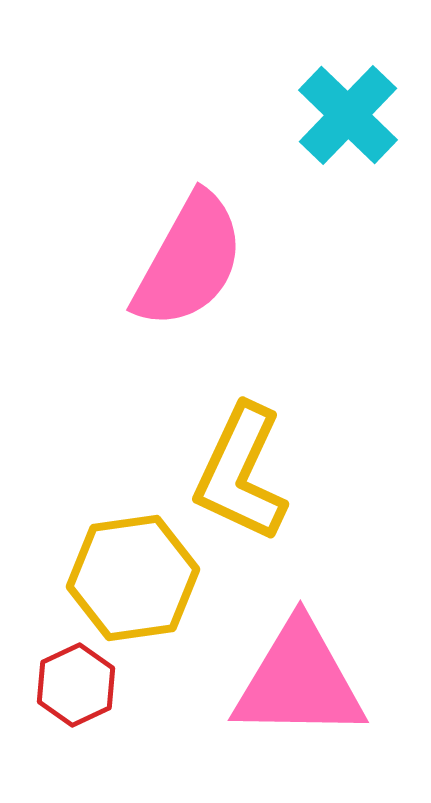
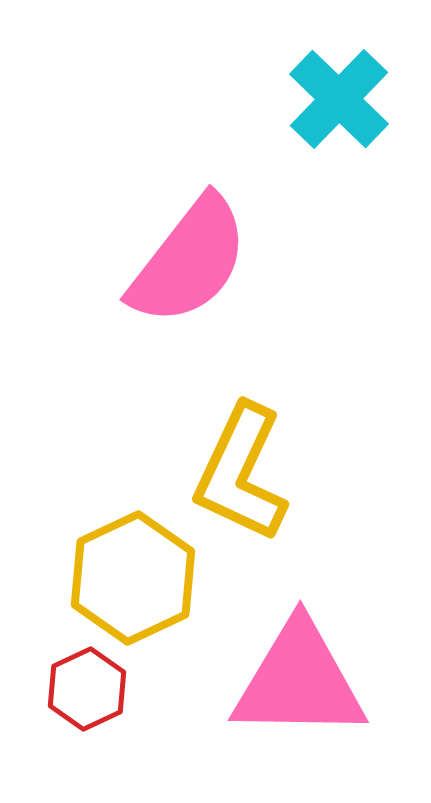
cyan cross: moved 9 px left, 16 px up
pink semicircle: rotated 9 degrees clockwise
yellow hexagon: rotated 17 degrees counterclockwise
red hexagon: moved 11 px right, 4 px down
